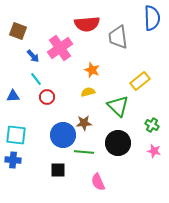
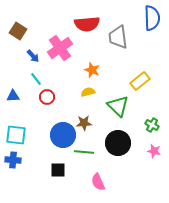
brown square: rotated 12 degrees clockwise
